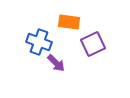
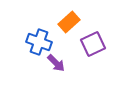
orange rectangle: rotated 50 degrees counterclockwise
